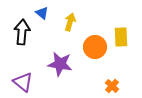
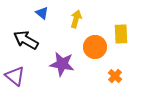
yellow arrow: moved 6 px right, 3 px up
black arrow: moved 4 px right, 8 px down; rotated 65 degrees counterclockwise
yellow rectangle: moved 3 px up
purple star: moved 2 px right
purple triangle: moved 8 px left, 6 px up
orange cross: moved 3 px right, 10 px up
